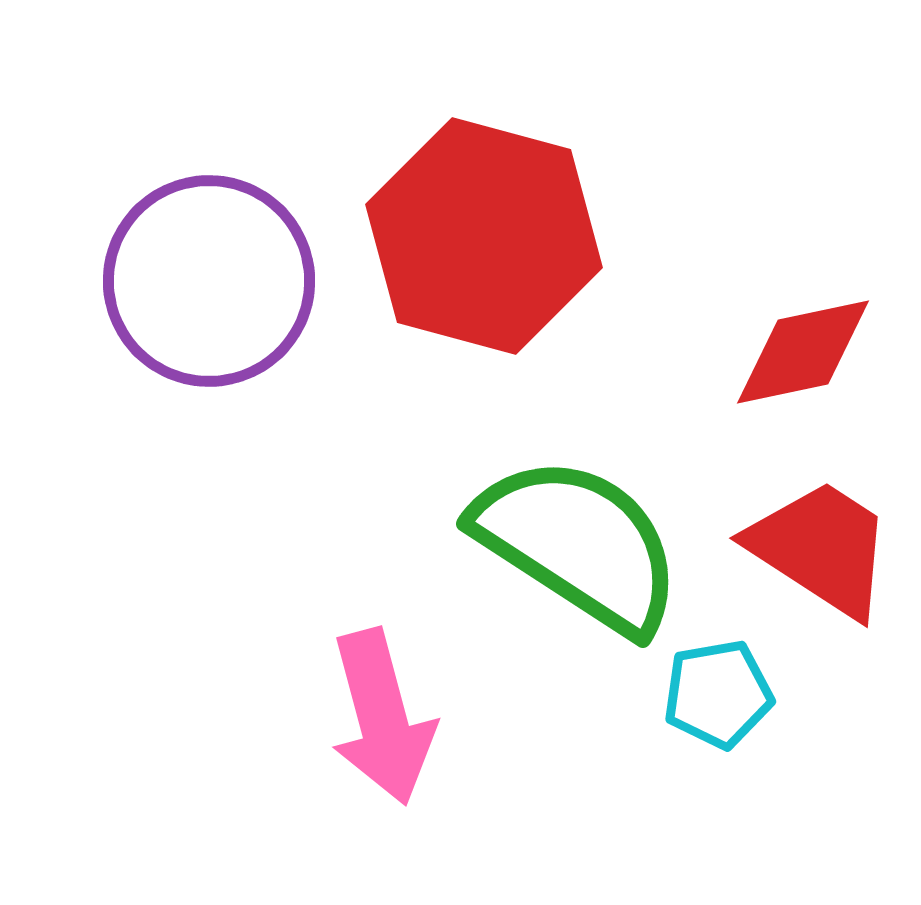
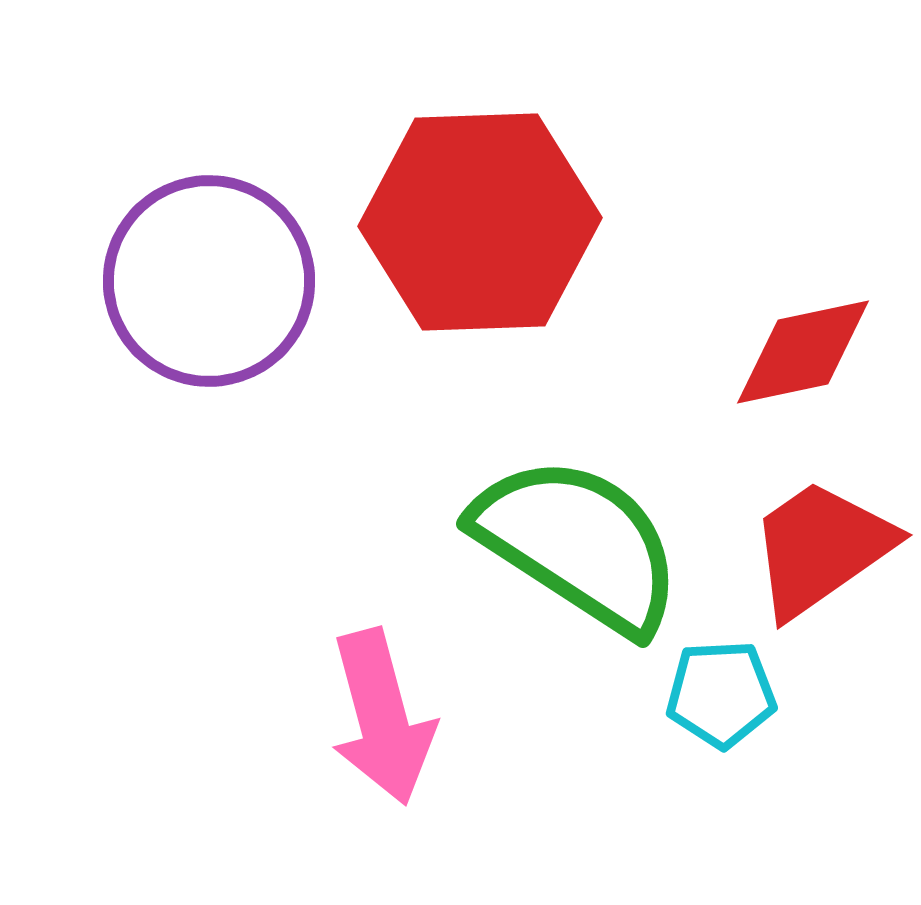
red hexagon: moved 4 px left, 14 px up; rotated 17 degrees counterclockwise
red trapezoid: rotated 68 degrees counterclockwise
cyan pentagon: moved 3 px right; rotated 7 degrees clockwise
